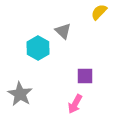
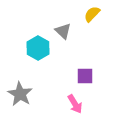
yellow semicircle: moved 7 px left, 2 px down
pink arrow: rotated 60 degrees counterclockwise
